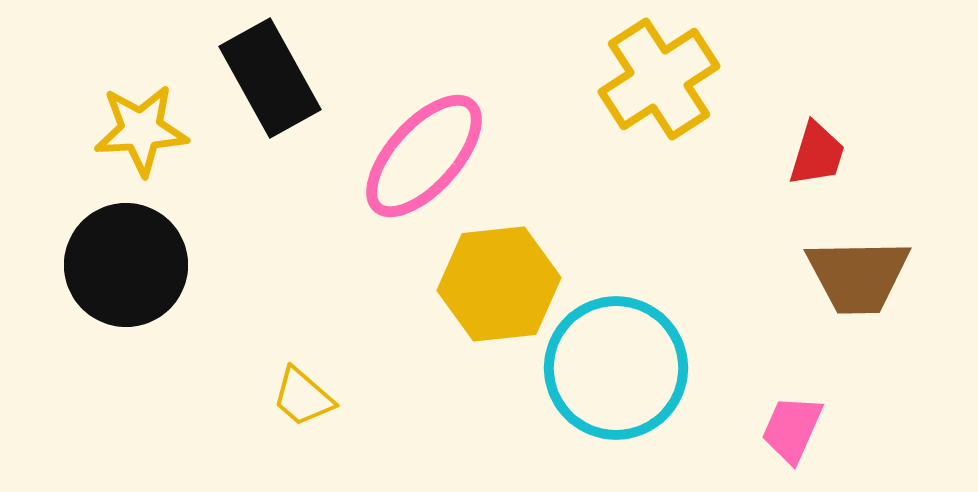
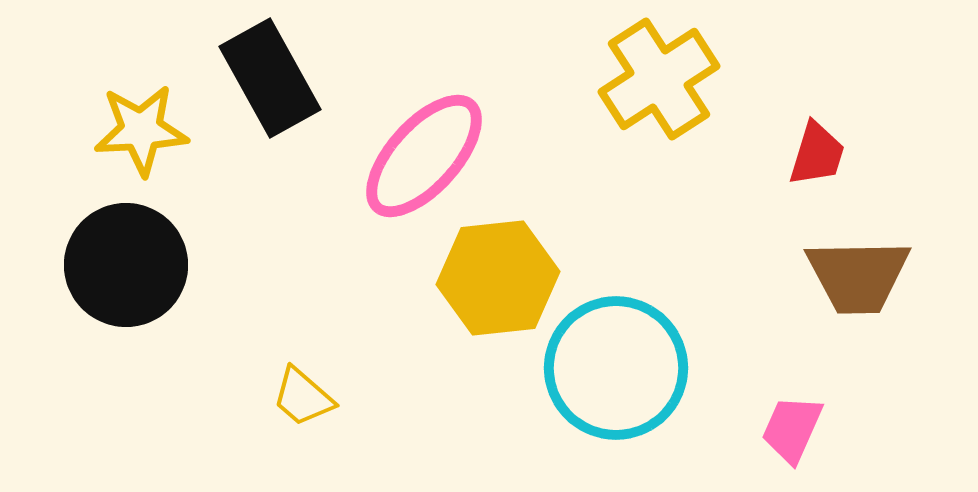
yellow hexagon: moved 1 px left, 6 px up
